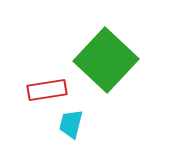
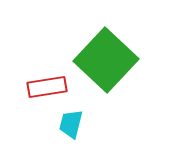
red rectangle: moved 3 px up
